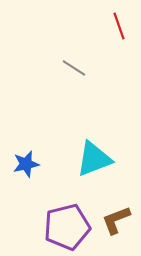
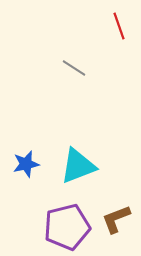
cyan triangle: moved 16 px left, 7 px down
brown L-shape: moved 1 px up
